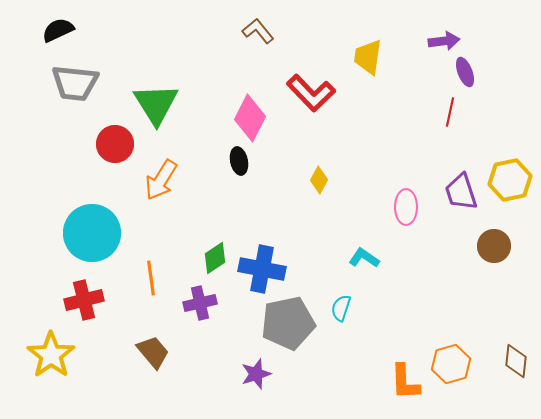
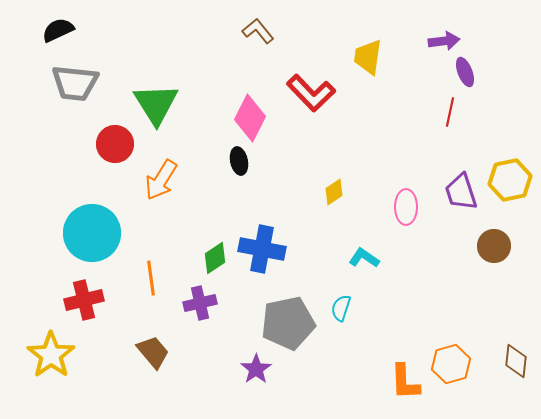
yellow diamond: moved 15 px right, 12 px down; rotated 28 degrees clockwise
blue cross: moved 20 px up
purple star: moved 5 px up; rotated 16 degrees counterclockwise
